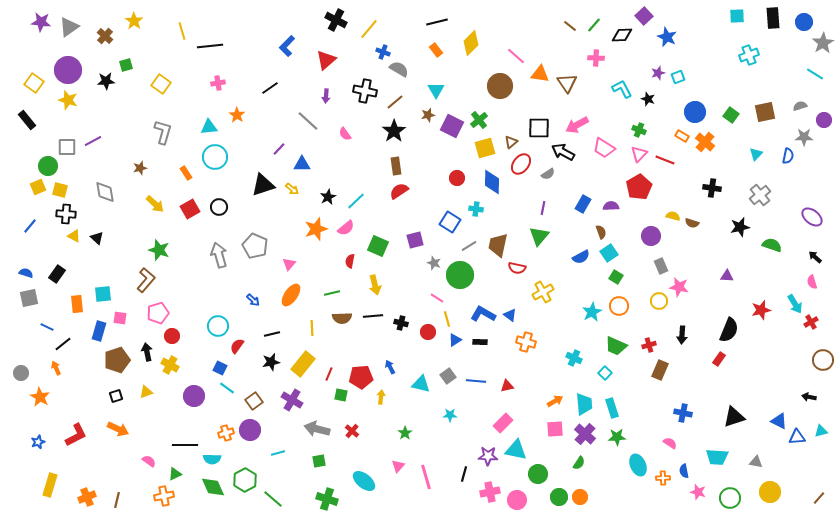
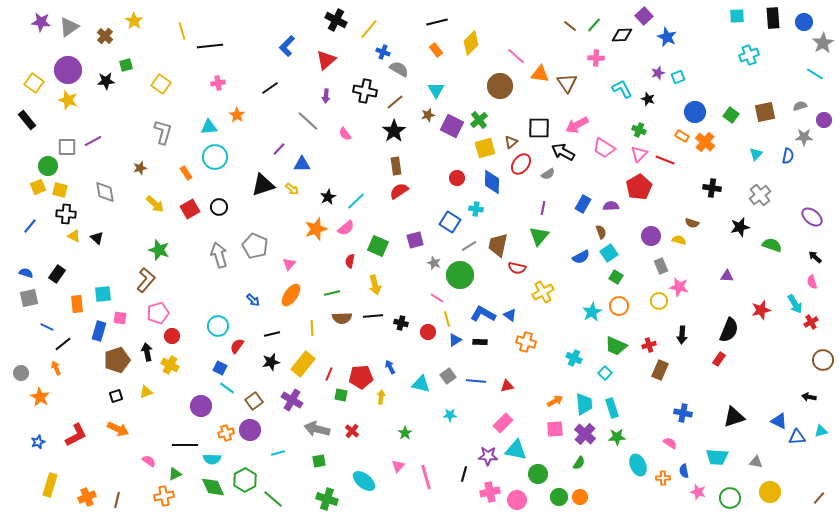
yellow semicircle at (673, 216): moved 6 px right, 24 px down
purple circle at (194, 396): moved 7 px right, 10 px down
